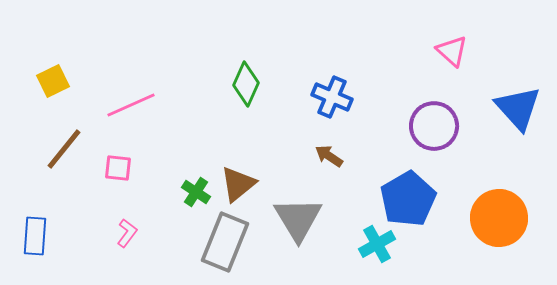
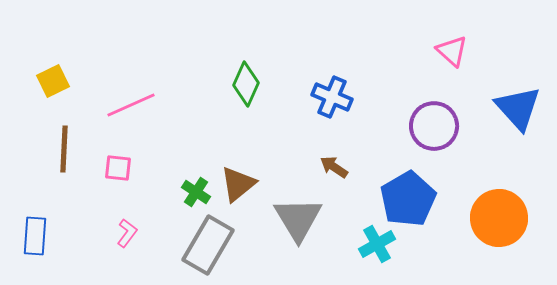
brown line: rotated 36 degrees counterclockwise
brown arrow: moved 5 px right, 11 px down
gray rectangle: moved 17 px left, 3 px down; rotated 8 degrees clockwise
